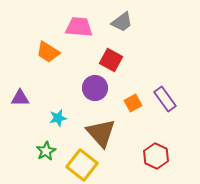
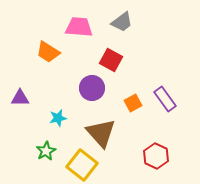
purple circle: moved 3 px left
